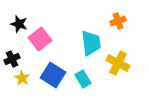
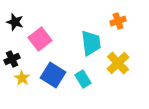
black star: moved 4 px left, 2 px up
yellow cross: rotated 20 degrees clockwise
